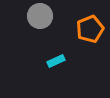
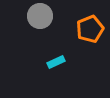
cyan rectangle: moved 1 px down
